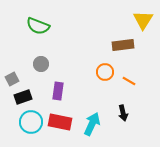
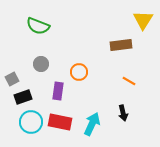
brown rectangle: moved 2 px left
orange circle: moved 26 px left
